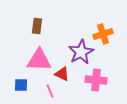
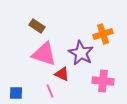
brown rectangle: rotated 63 degrees counterclockwise
purple star: moved 1 px down; rotated 15 degrees counterclockwise
pink triangle: moved 5 px right, 6 px up; rotated 16 degrees clockwise
pink cross: moved 7 px right, 1 px down
blue square: moved 5 px left, 8 px down
